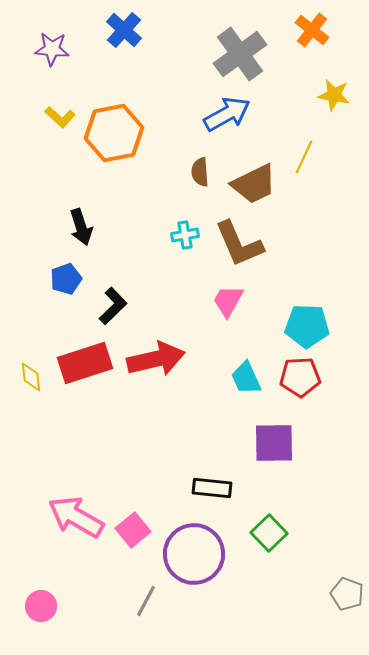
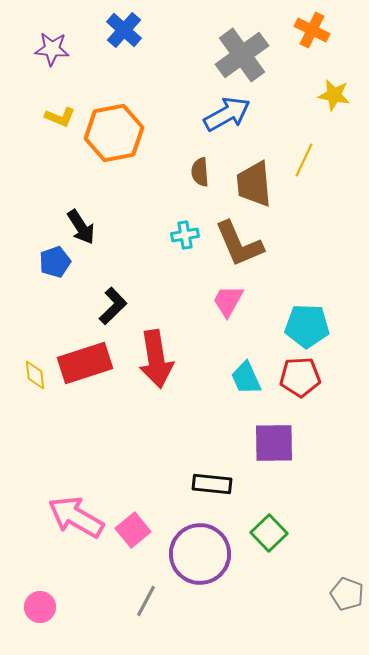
orange cross: rotated 12 degrees counterclockwise
gray cross: moved 2 px right, 1 px down
yellow L-shape: rotated 20 degrees counterclockwise
yellow line: moved 3 px down
brown trapezoid: rotated 111 degrees clockwise
black arrow: rotated 15 degrees counterclockwise
blue pentagon: moved 11 px left, 17 px up
red arrow: rotated 94 degrees clockwise
yellow diamond: moved 4 px right, 2 px up
black rectangle: moved 4 px up
purple circle: moved 6 px right
pink circle: moved 1 px left, 1 px down
